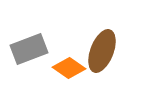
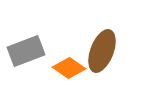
gray rectangle: moved 3 px left, 2 px down
